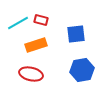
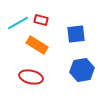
orange rectangle: moved 1 px right; rotated 50 degrees clockwise
red ellipse: moved 3 px down
